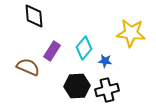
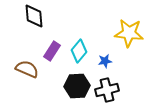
yellow star: moved 2 px left
cyan diamond: moved 5 px left, 3 px down
blue star: rotated 16 degrees counterclockwise
brown semicircle: moved 1 px left, 2 px down
